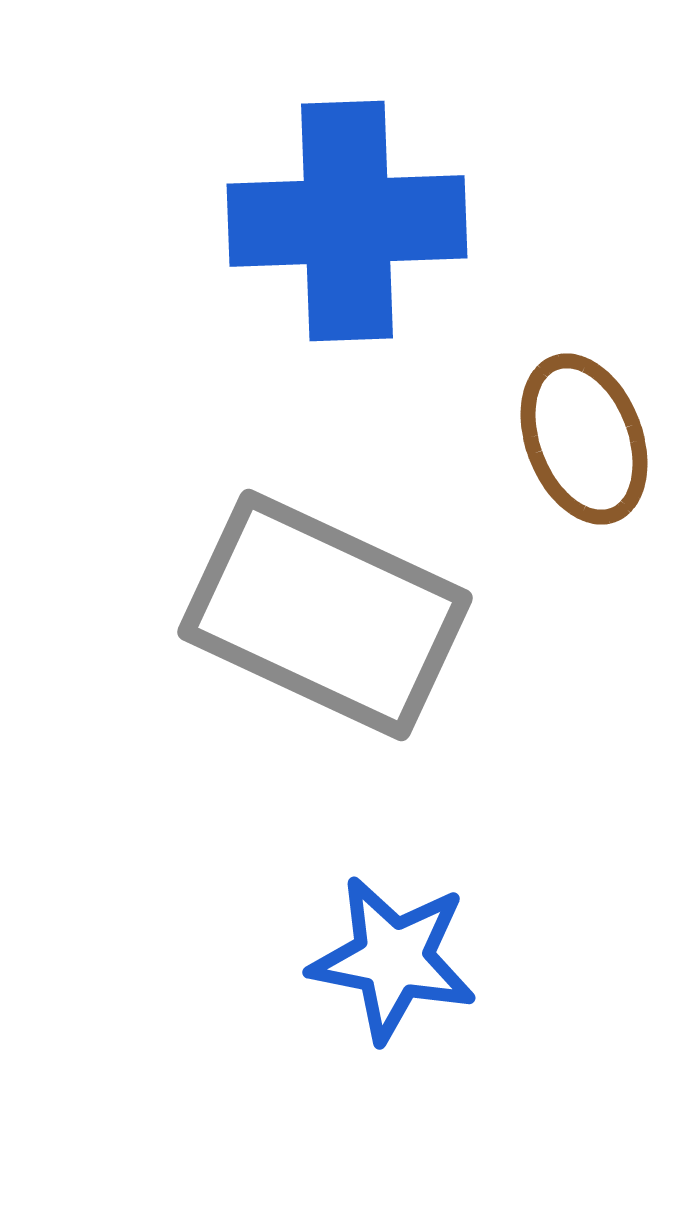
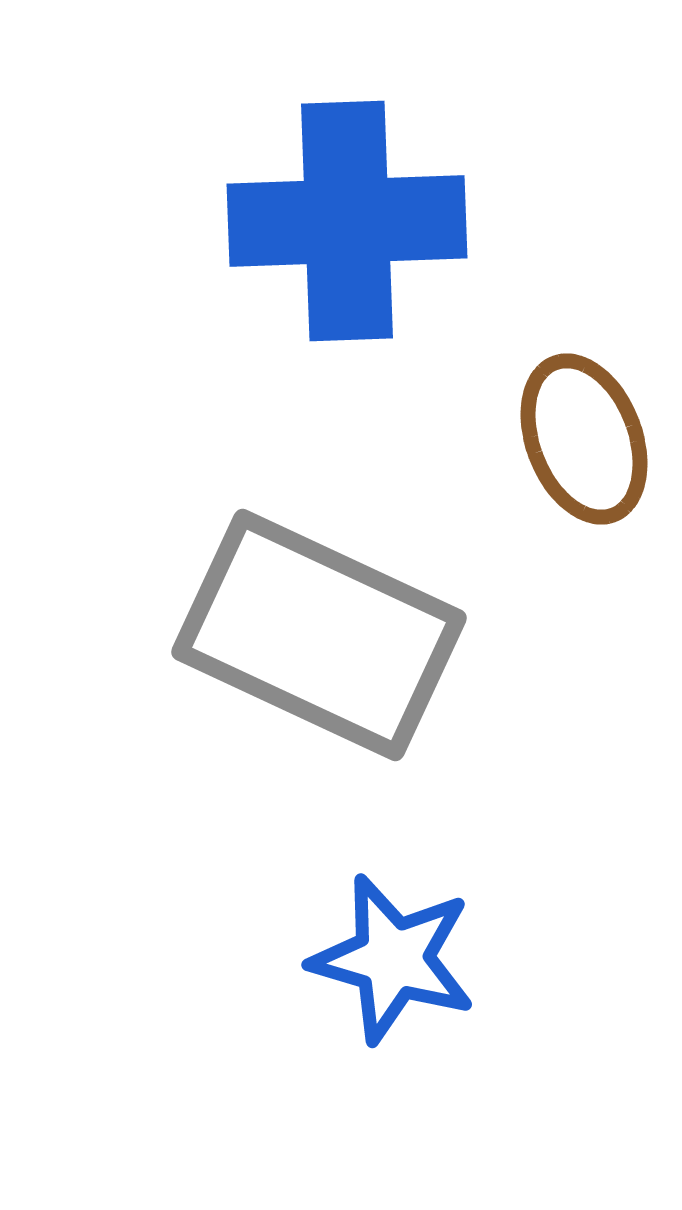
gray rectangle: moved 6 px left, 20 px down
blue star: rotated 5 degrees clockwise
